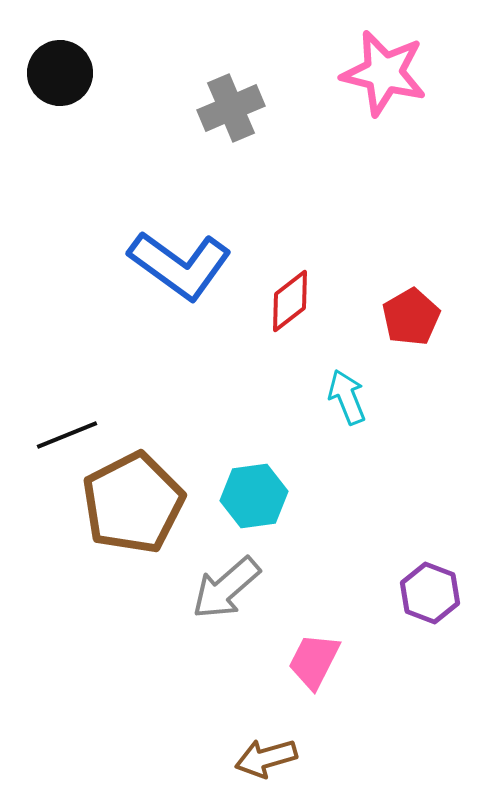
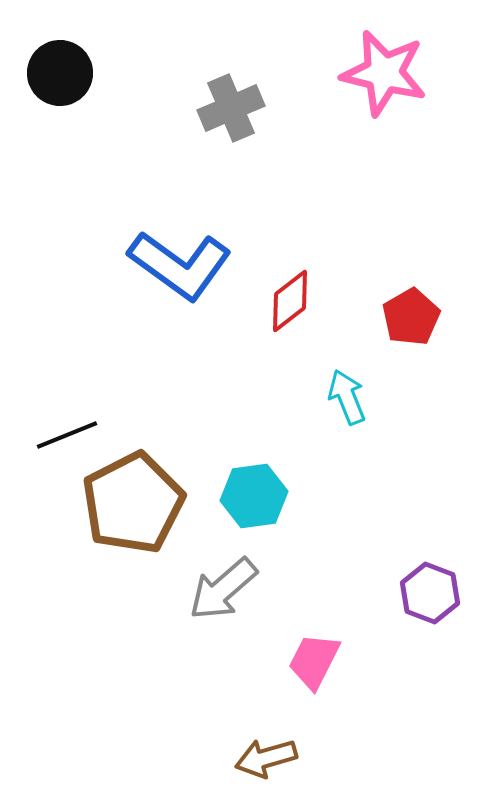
gray arrow: moved 3 px left, 1 px down
